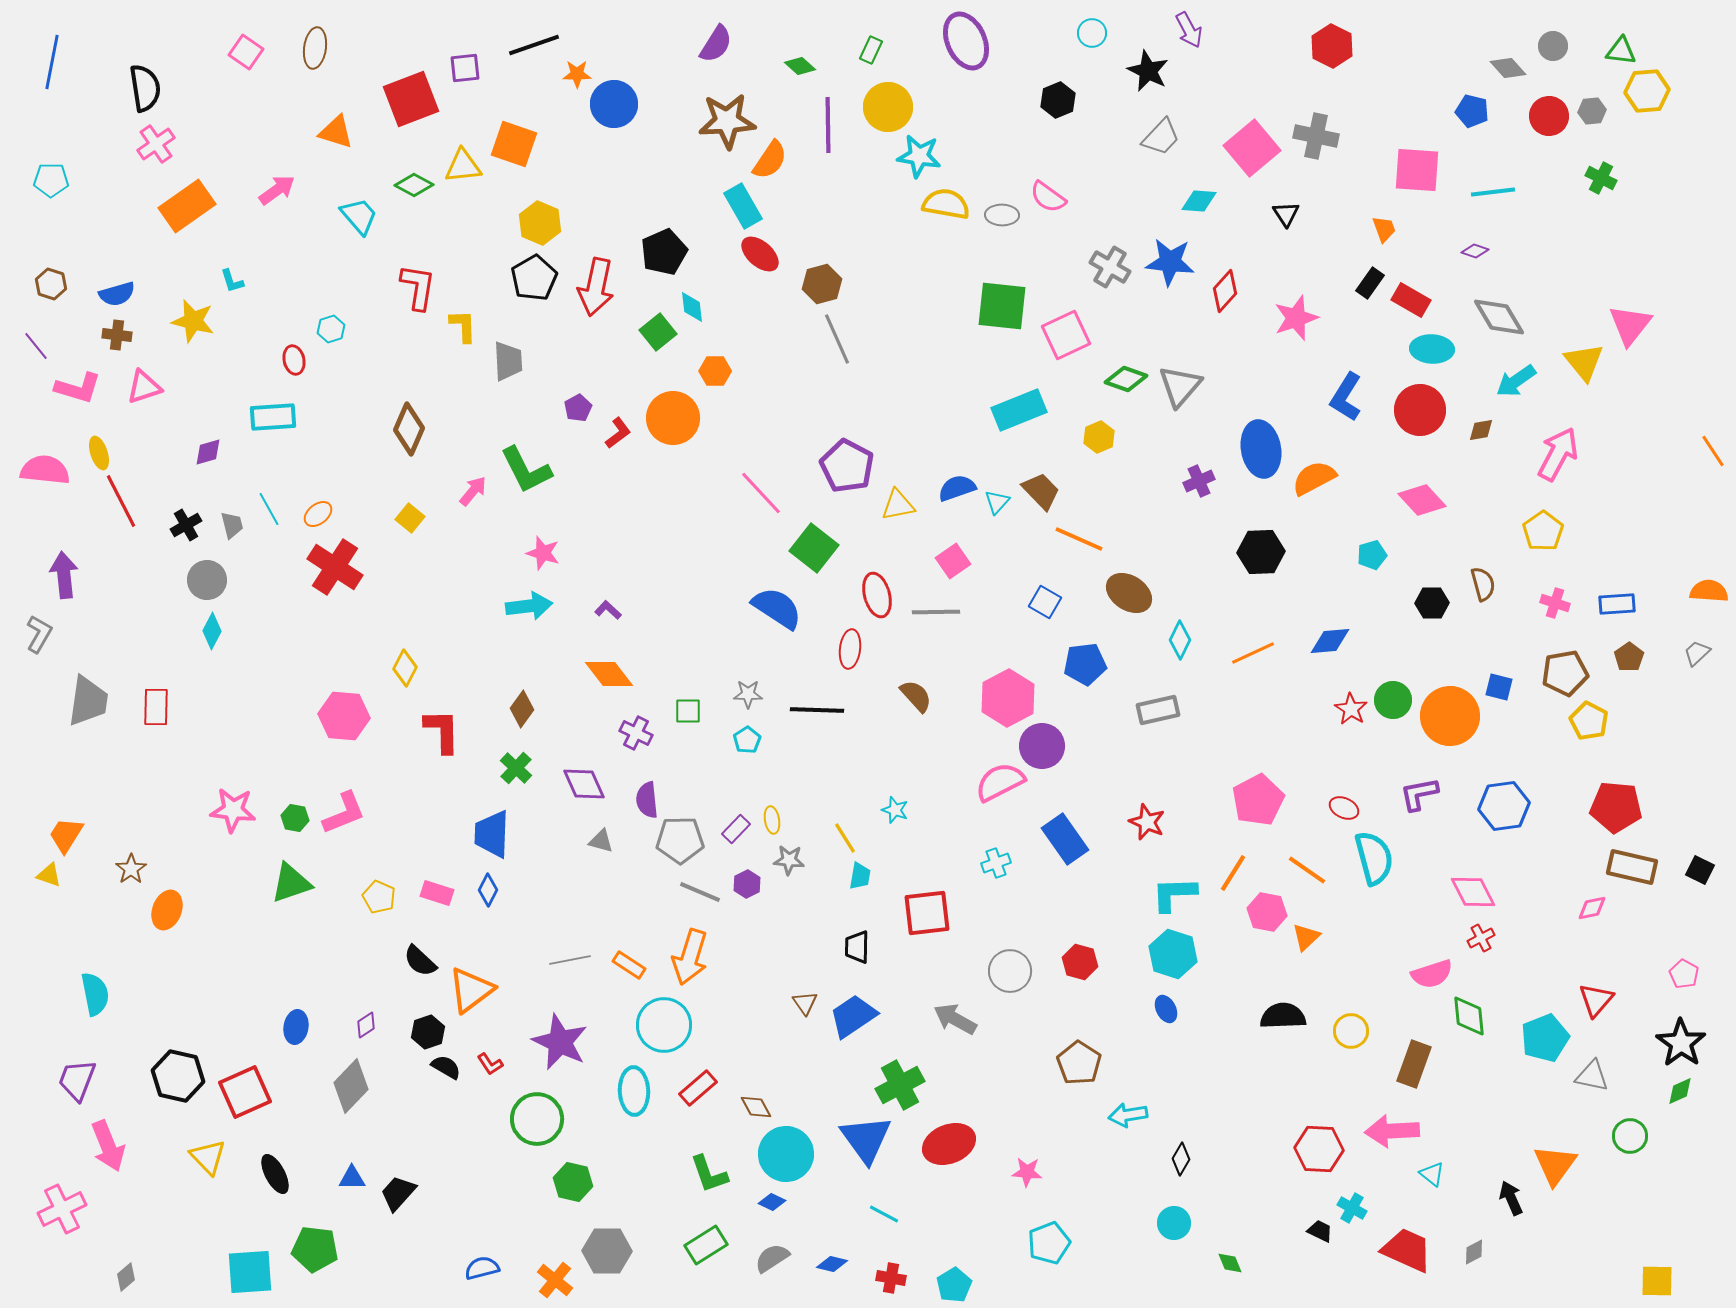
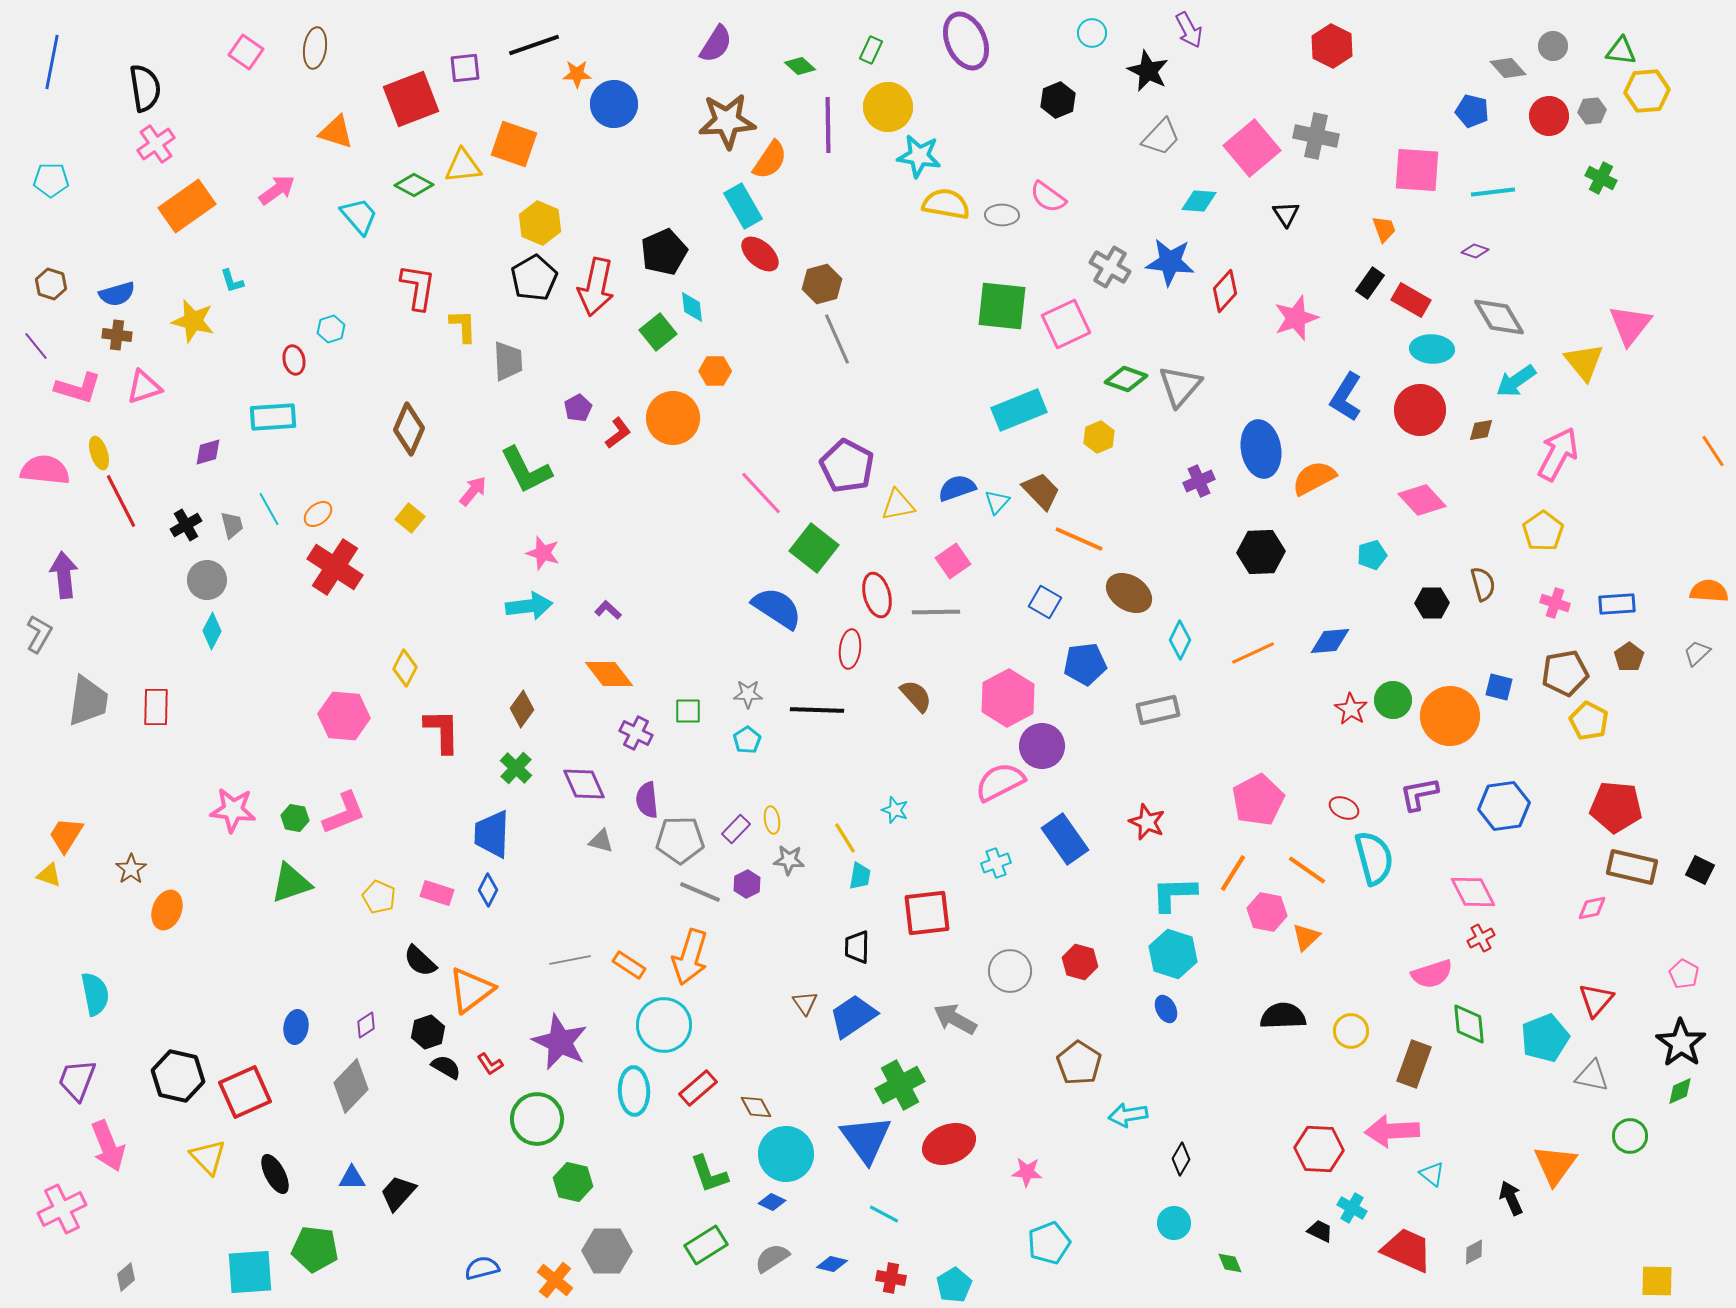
pink square at (1066, 335): moved 11 px up
green diamond at (1469, 1016): moved 8 px down
